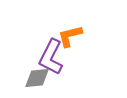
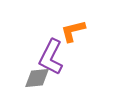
orange L-shape: moved 3 px right, 5 px up
